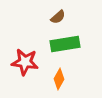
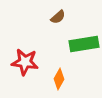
green rectangle: moved 19 px right
